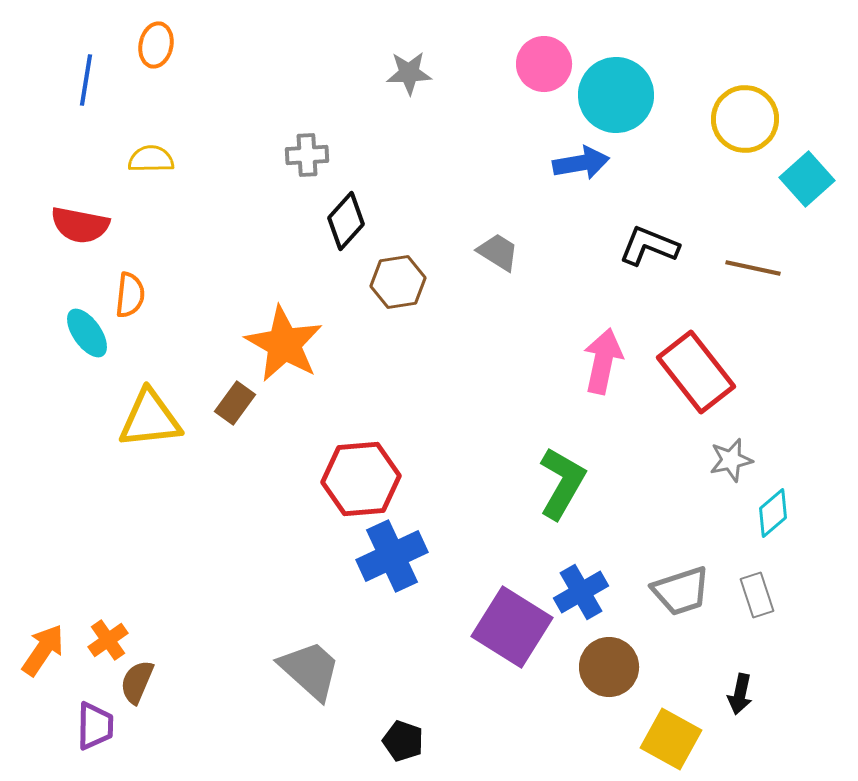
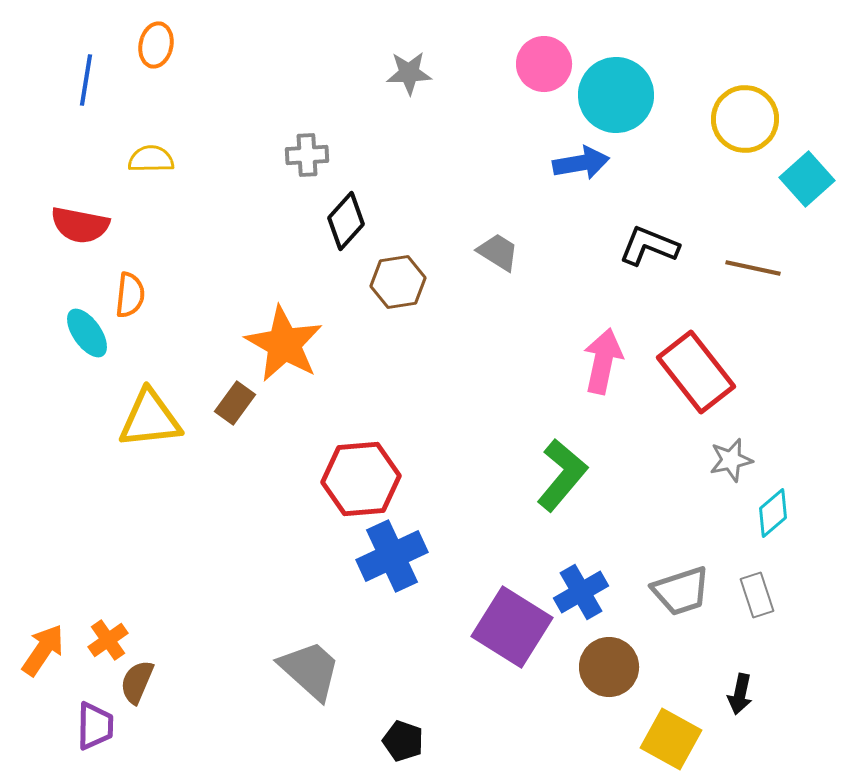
green L-shape at (562, 483): moved 8 px up; rotated 10 degrees clockwise
